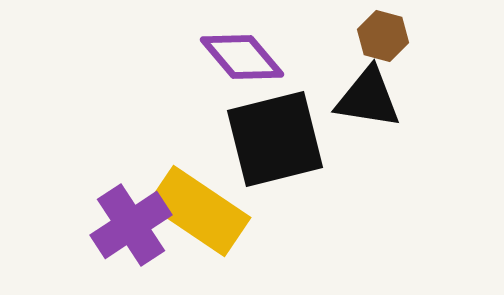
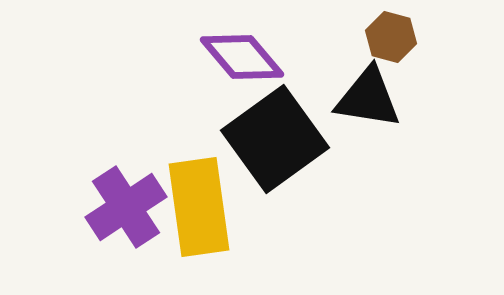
brown hexagon: moved 8 px right, 1 px down
black square: rotated 22 degrees counterclockwise
yellow rectangle: moved 4 px up; rotated 48 degrees clockwise
purple cross: moved 5 px left, 18 px up
